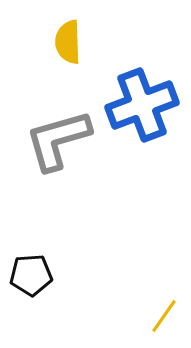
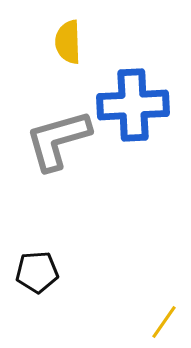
blue cross: moved 9 px left; rotated 18 degrees clockwise
black pentagon: moved 6 px right, 3 px up
yellow line: moved 6 px down
